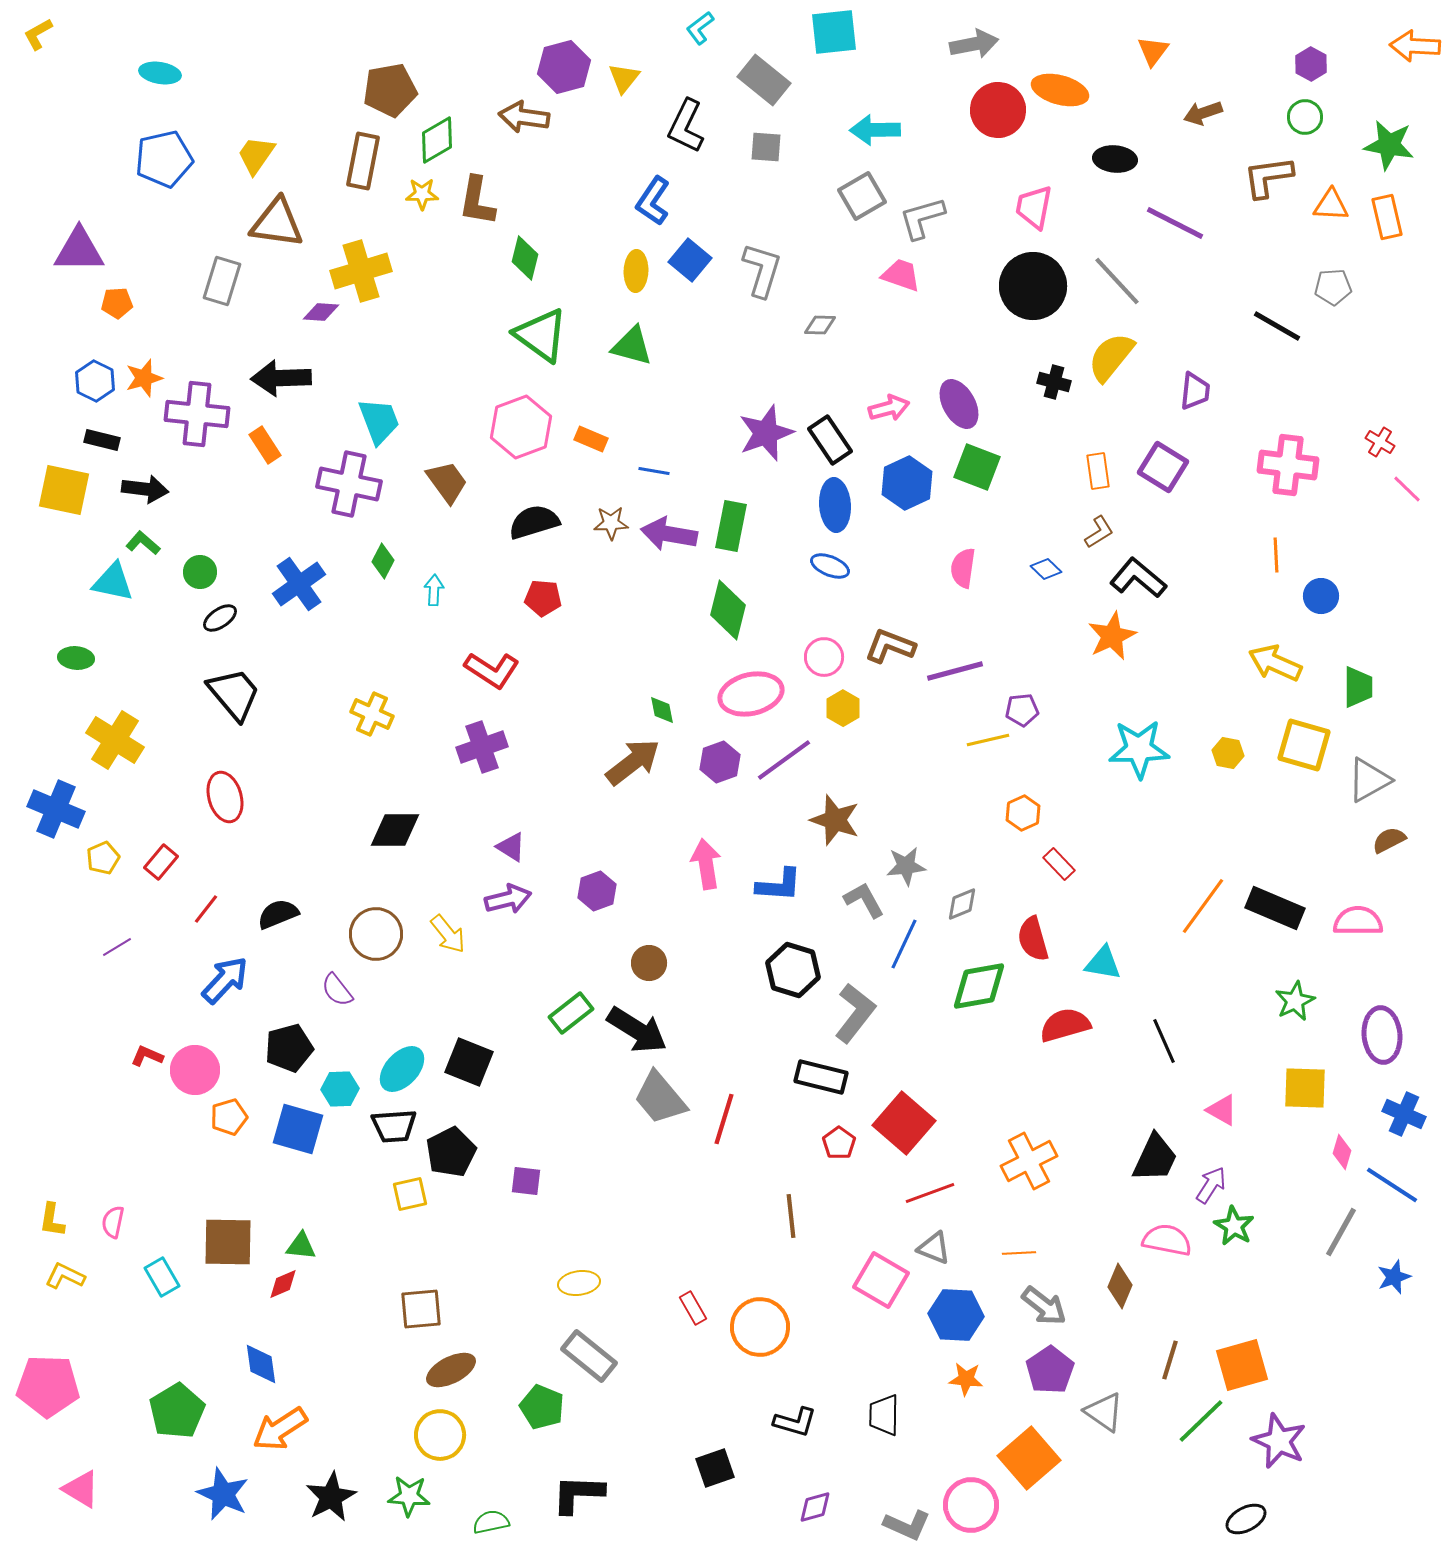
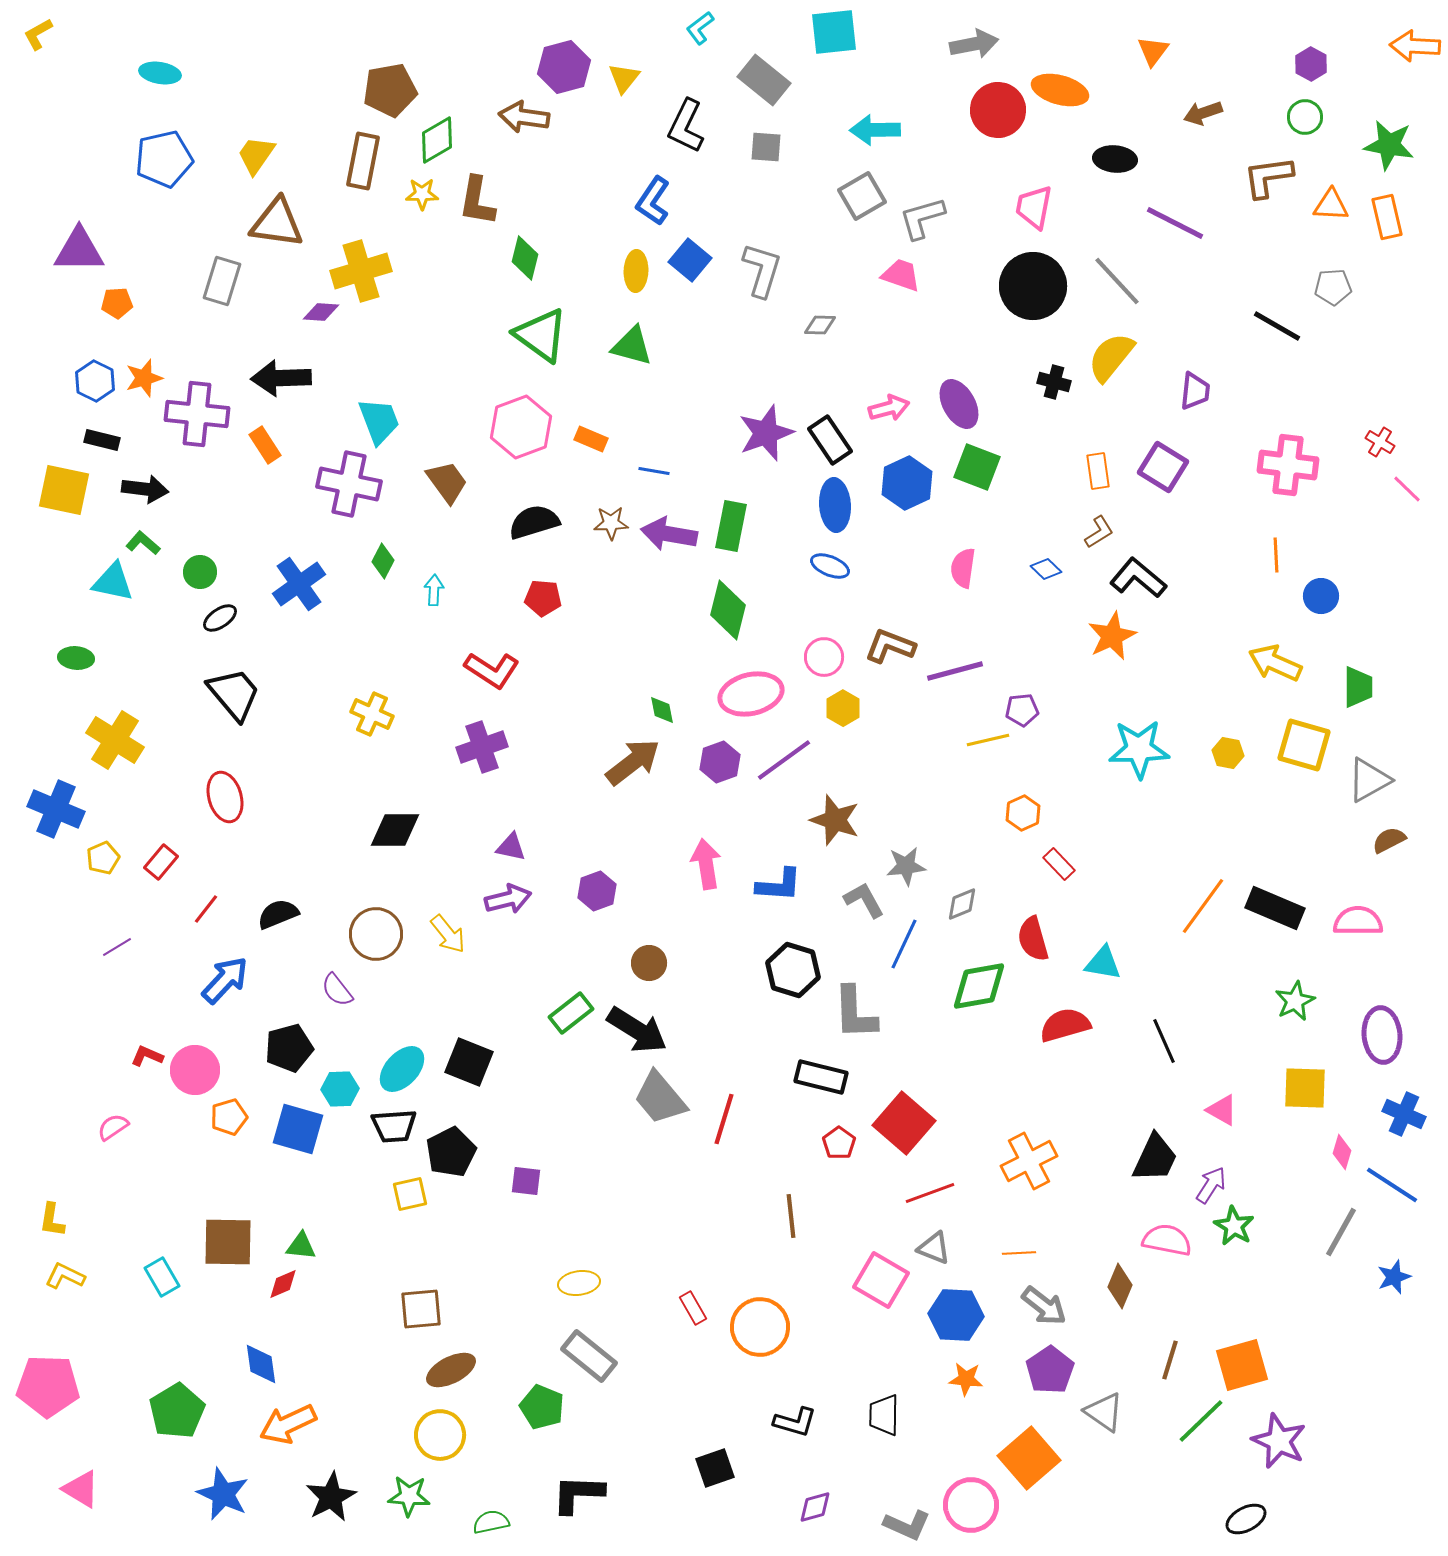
purple triangle at (511, 847): rotated 20 degrees counterclockwise
gray L-shape at (855, 1013): rotated 140 degrees clockwise
pink semicircle at (113, 1222): moved 95 px up; rotated 44 degrees clockwise
orange arrow at (280, 1429): moved 8 px right, 5 px up; rotated 8 degrees clockwise
